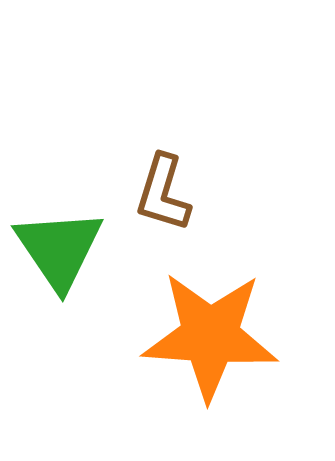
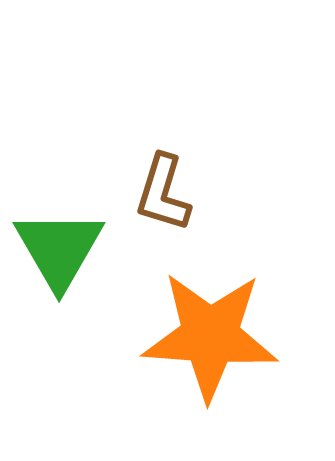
green triangle: rotated 4 degrees clockwise
